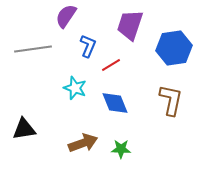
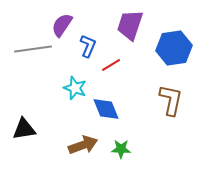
purple semicircle: moved 4 px left, 9 px down
blue diamond: moved 9 px left, 6 px down
brown arrow: moved 2 px down
